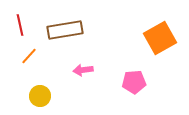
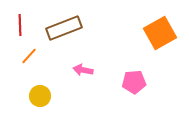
red line: rotated 10 degrees clockwise
brown rectangle: moved 1 px left, 2 px up; rotated 12 degrees counterclockwise
orange square: moved 5 px up
pink arrow: rotated 18 degrees clockwise
